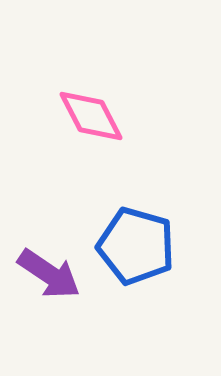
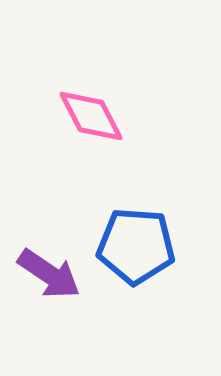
blue pentagon: rotated 12 degrees counterclockwise
